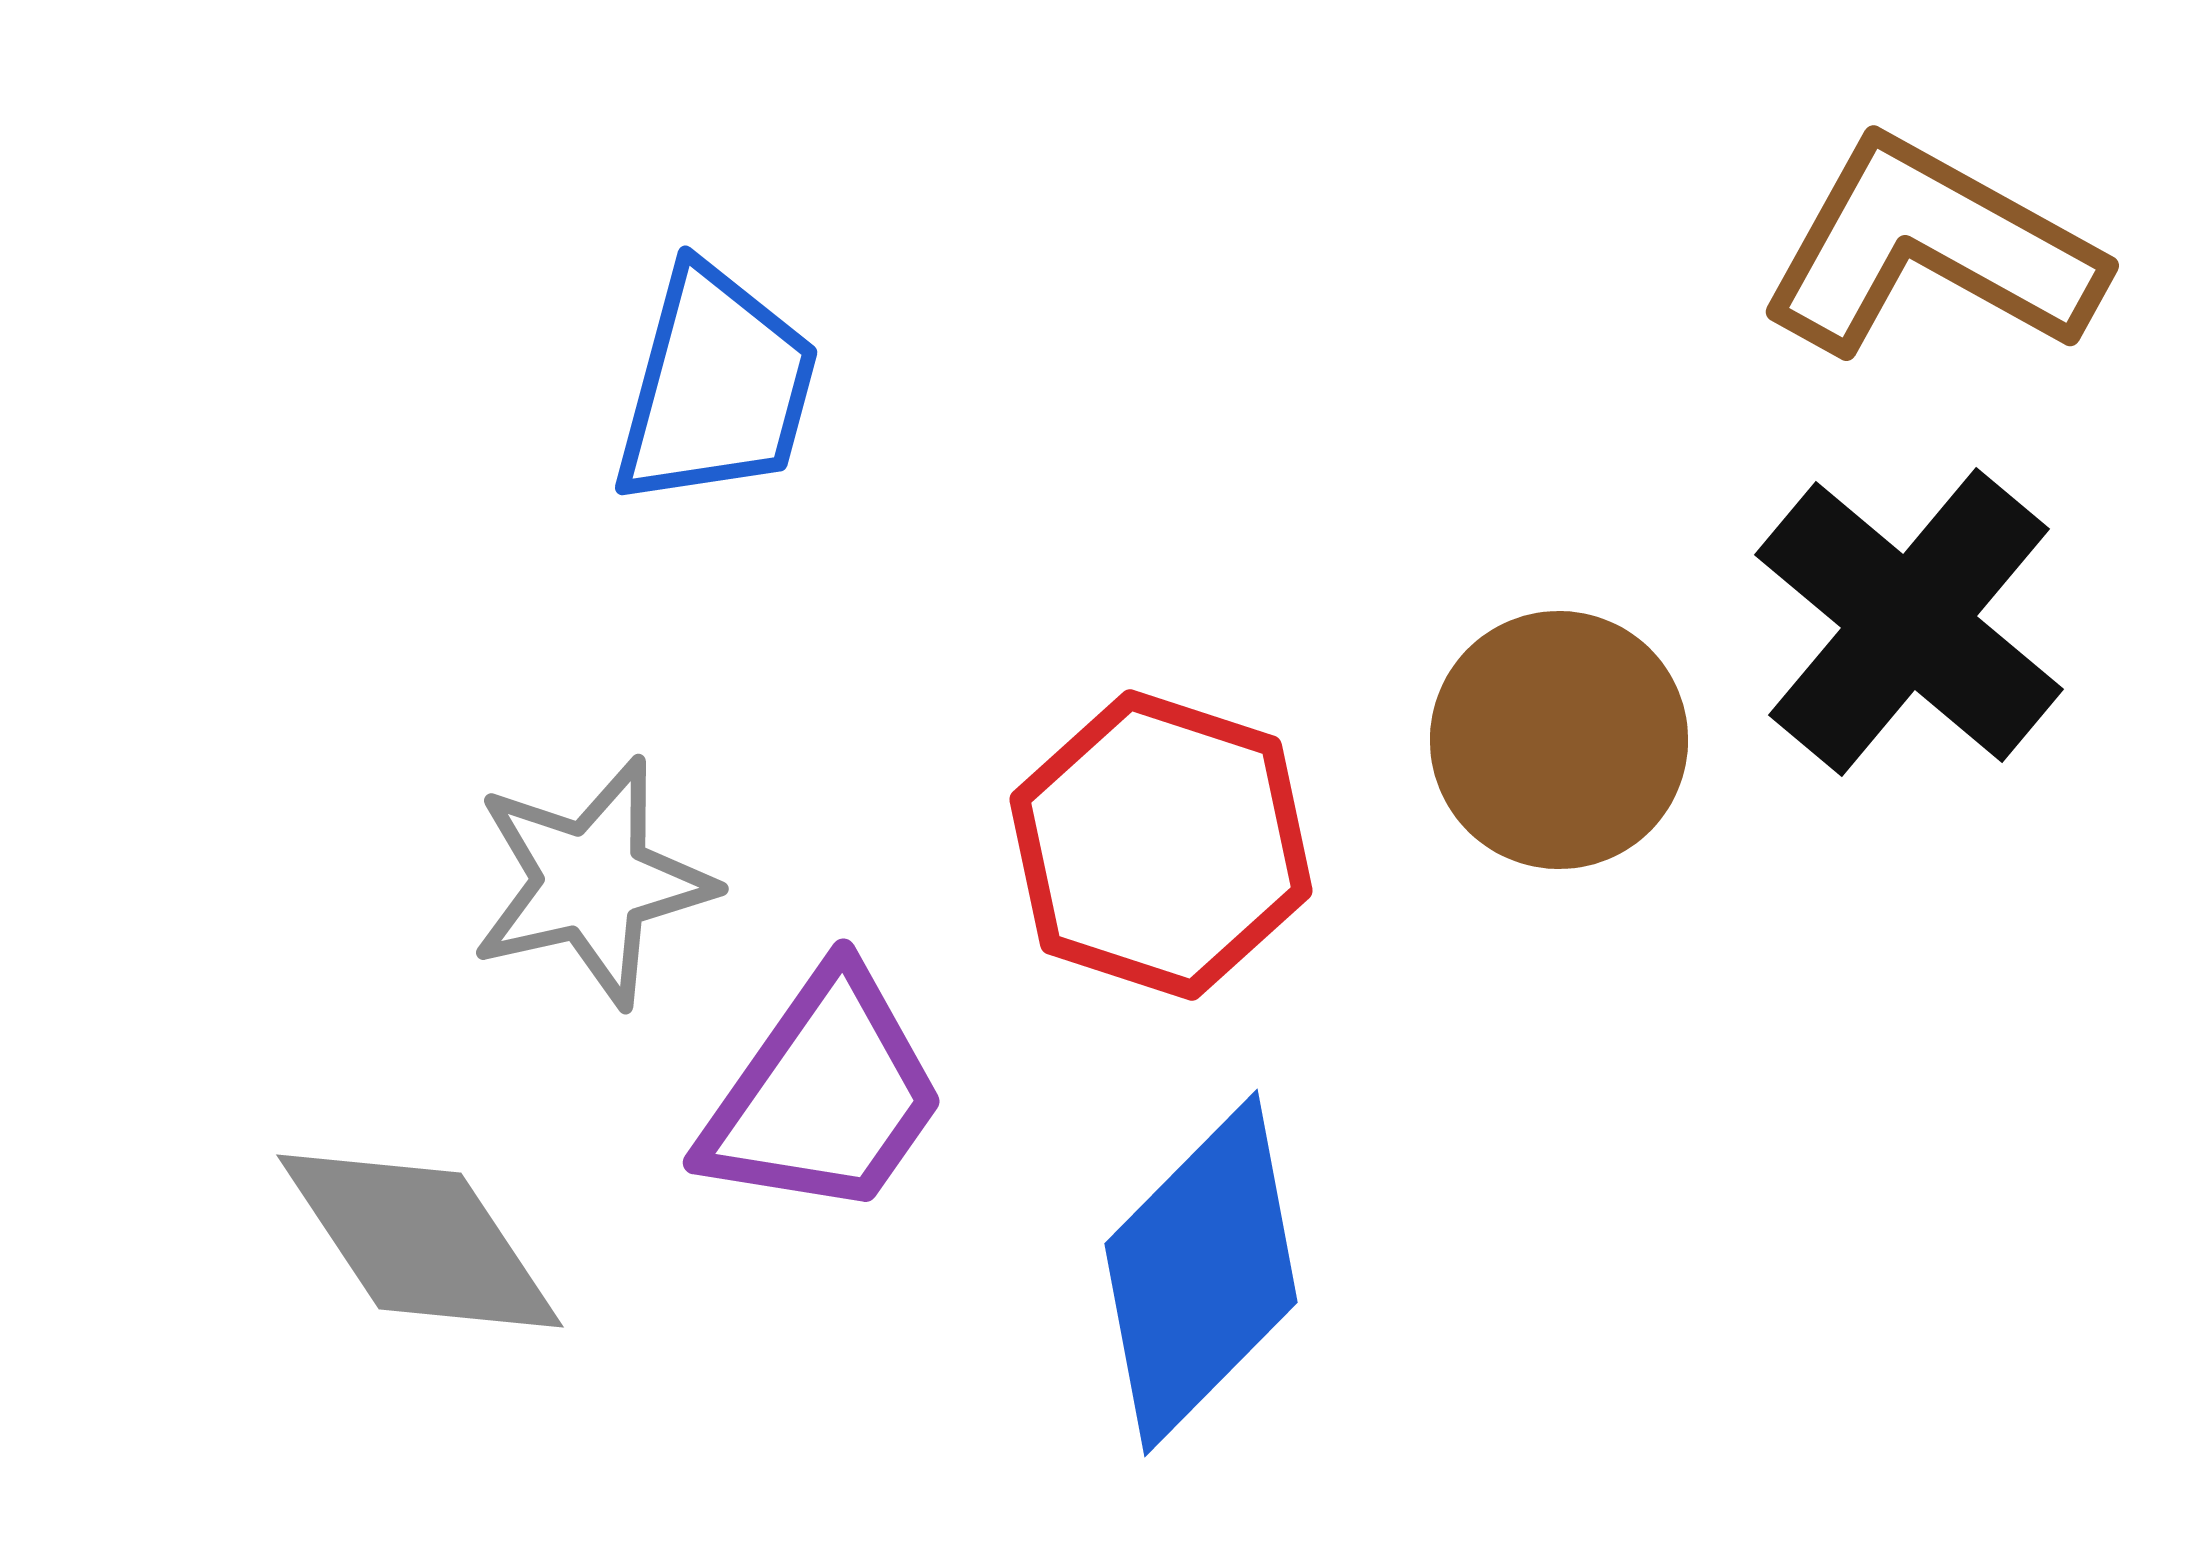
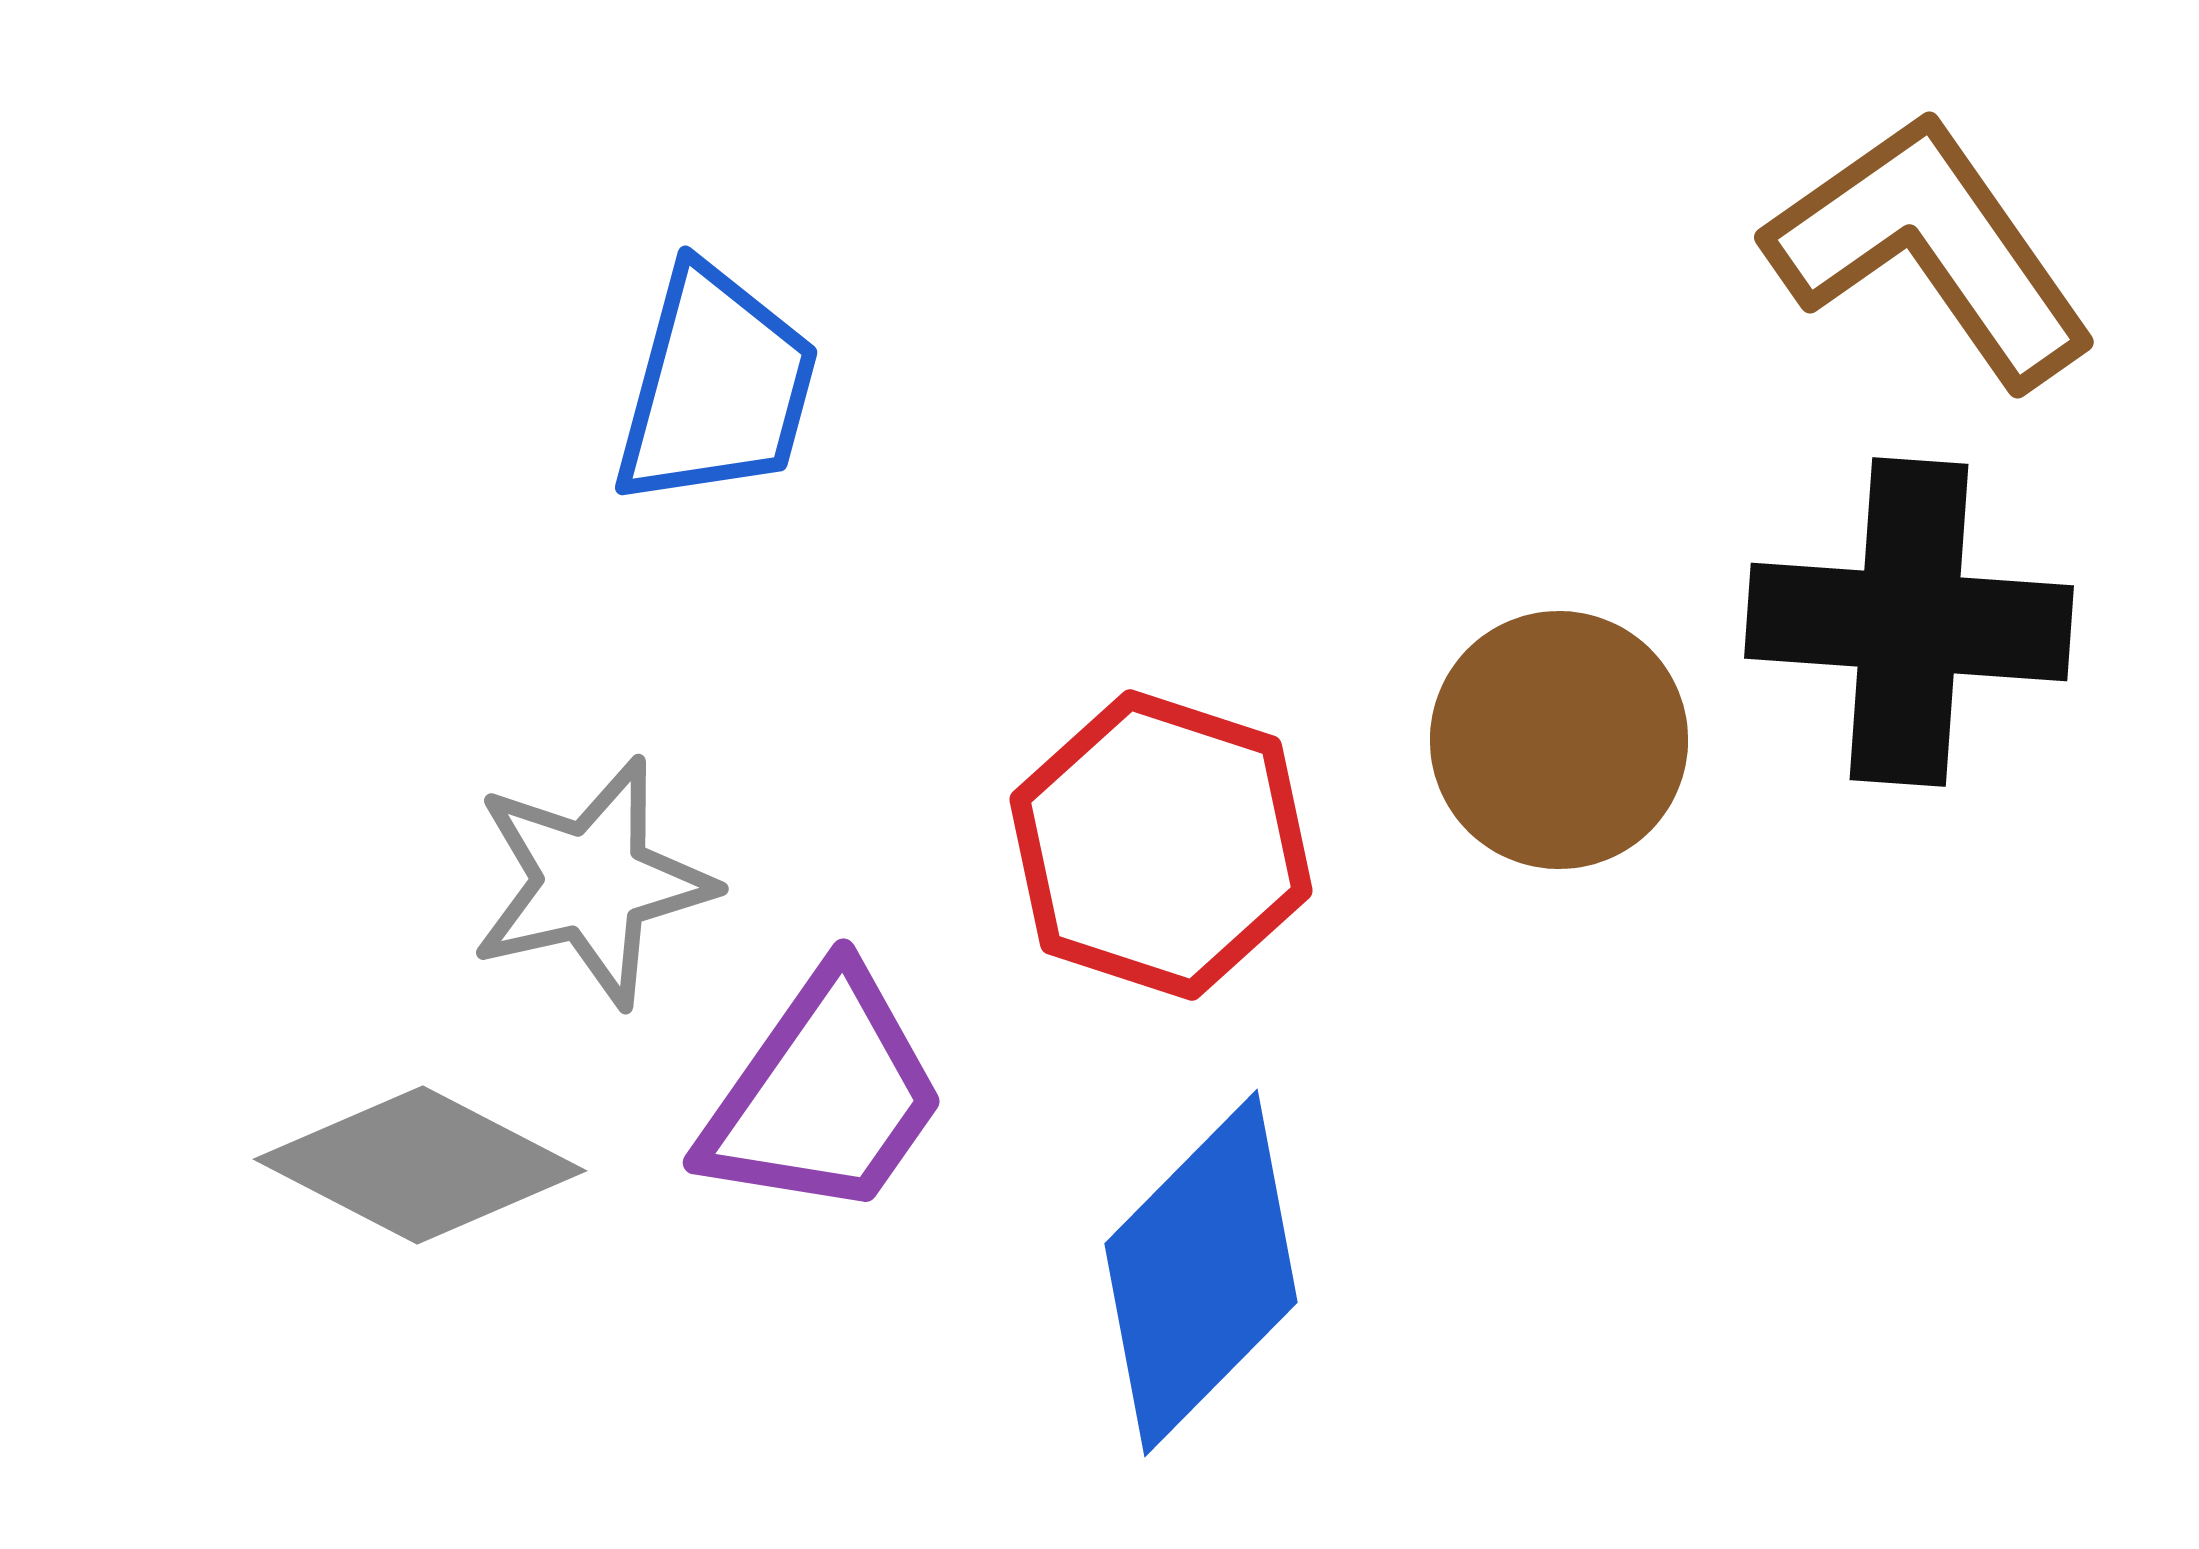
brown L-shape: rotated 26 degrees clockwise
black cross: rotated 36 degrees counterclockwise
gray diamond: moved 76 px up; rotated 29 degrees counterclockwise
